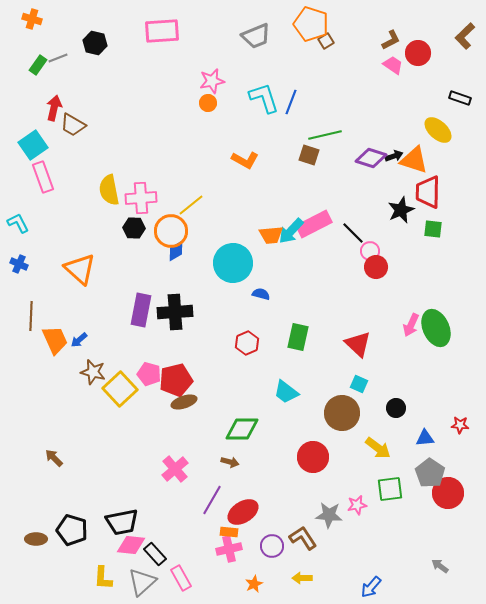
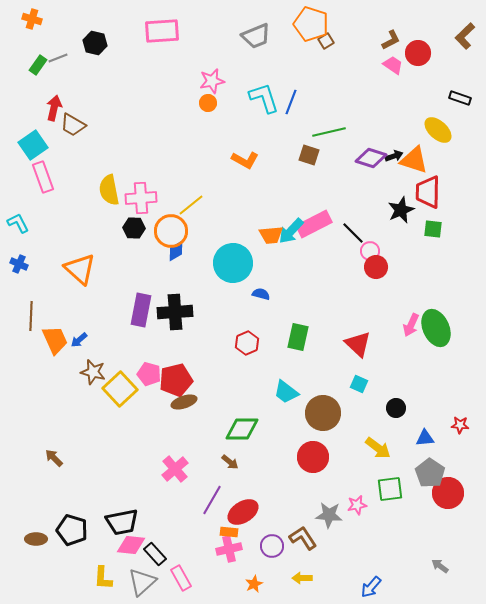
green line at (325, 135): moved 4 px right, 3 px up
brown circle at (342, 413): moved 19 px left
brown arrow at (230, 462): rotated 24 degrees clockwise
